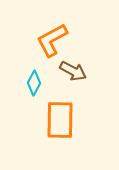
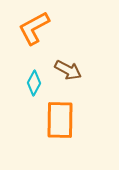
orange L-shape: moved 18 px left, 12 px up
brown arrow: moved 5 px left, 1 px up
